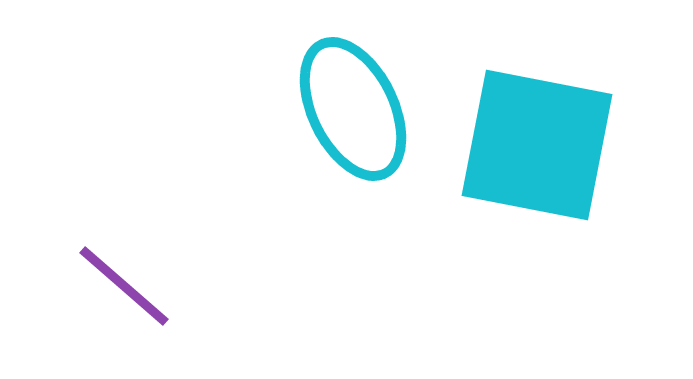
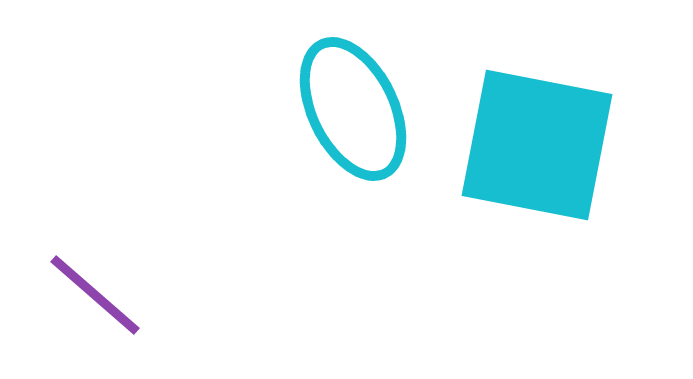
purple line: moved 29 px left, 9 px down
